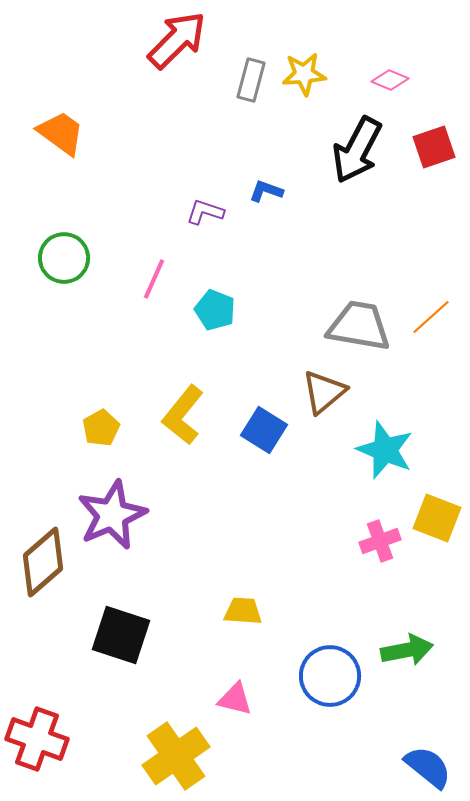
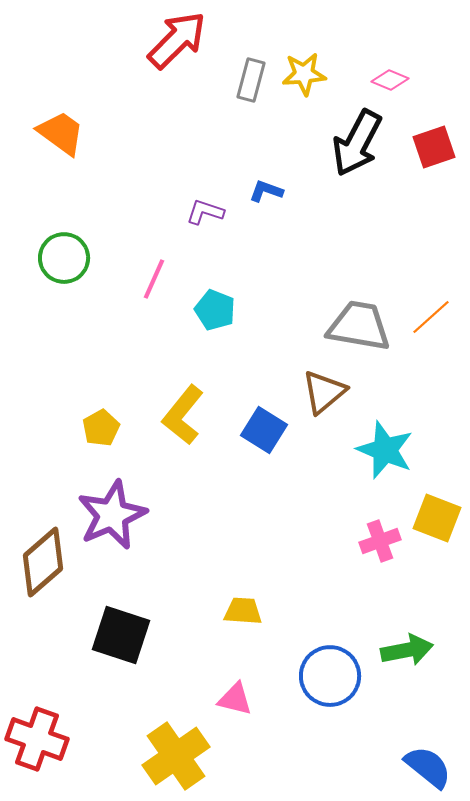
black arrow: moved 7 px up
